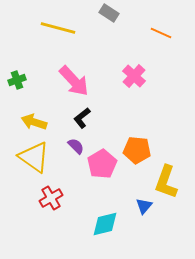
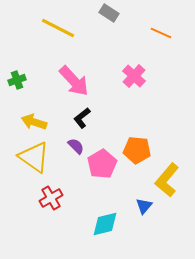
yellow line: rotated 12 degrees clockwise
yellow L-shape: moved 1 px right, 2 px up; rotated 20 degrees clockwise
